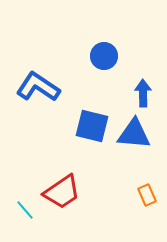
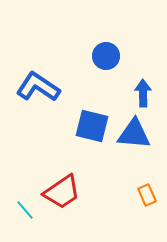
blue circle: moved 2 px right
